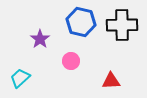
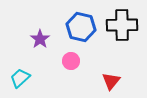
blue hexagon: moved 5 px down
red triangle: rotated 48 degrees counterclockwise
